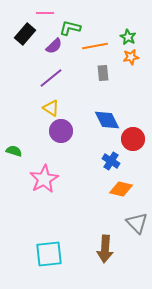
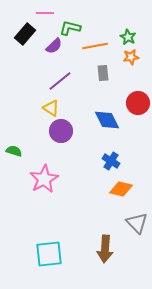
purple line: moved 9 px right, 3 px down
red circle: moved 5 px right, 36 px up
